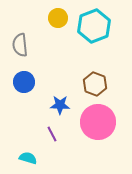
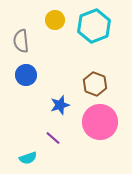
yellow circle: moved 3 px left, 2 px down
gray semicircle: moved 1 px right, 4 px up
blue circle: moved 2 px right, 7 px up
blue star: rotated 18 degrees counterclockwise
pink circle: moved 2 px right
purple line: moved 1 px right, 4 px down; rotated 21 degrees counterclockwise
cyan semicircle: rotated 144 degrees clockwise
